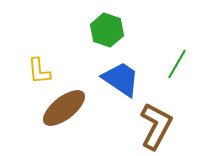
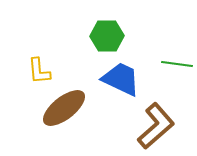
green hexagon: moved 6 px down; rotated 20 degrees counterclockwise
green line: rotated 68 degrees clockwise
blue trapezoid: rotated 9 degrees counterclockwise
brown L-shape: rotated 21 degrees clockwise
